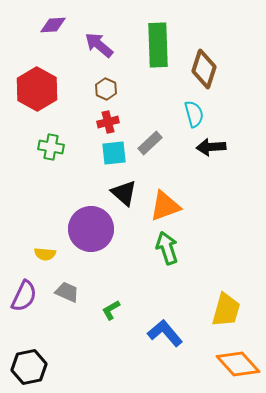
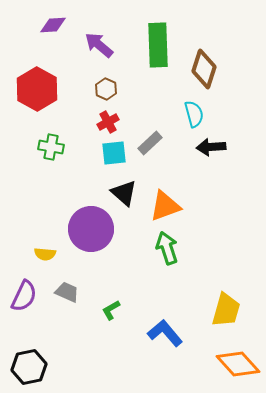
red cross: rotated 15 degrees counterclockwise
